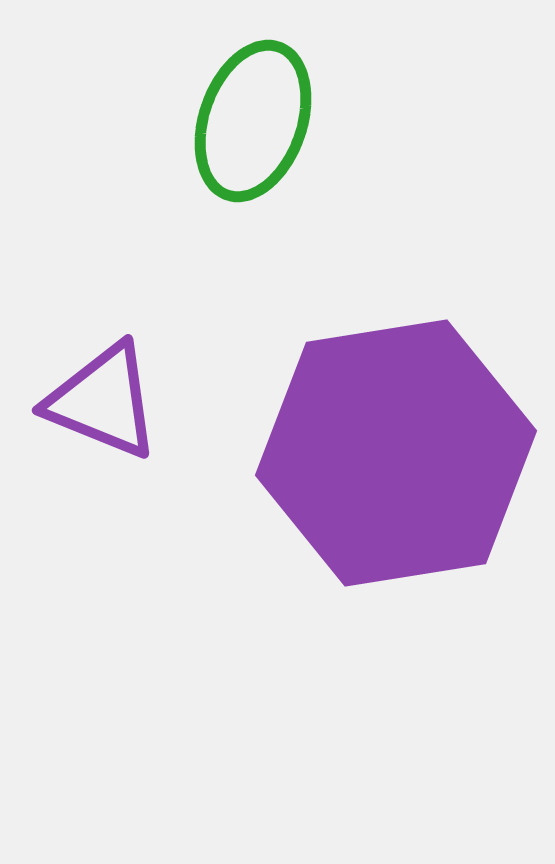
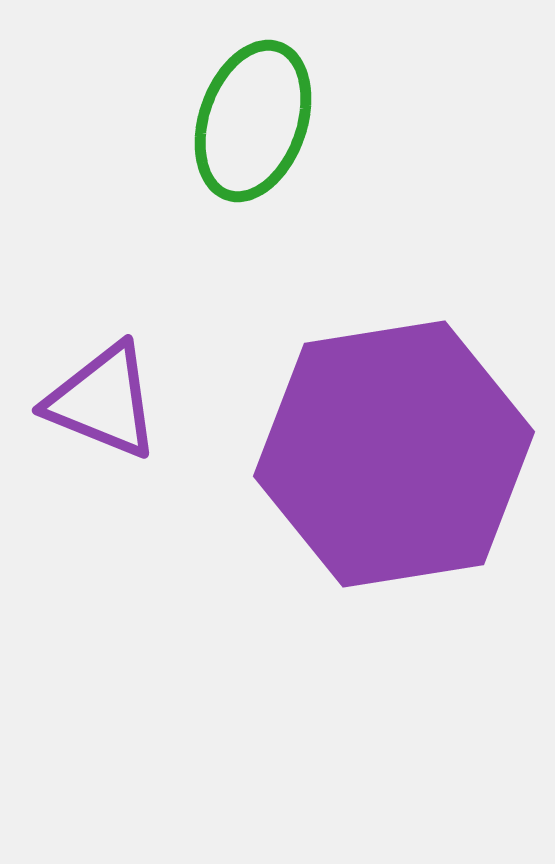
purple hexagon: moved 2 px left, 1 px down
